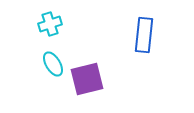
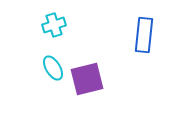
cyan cross: moved 4 px right, 1 px down
cyan ellipse: moved 4 px down
